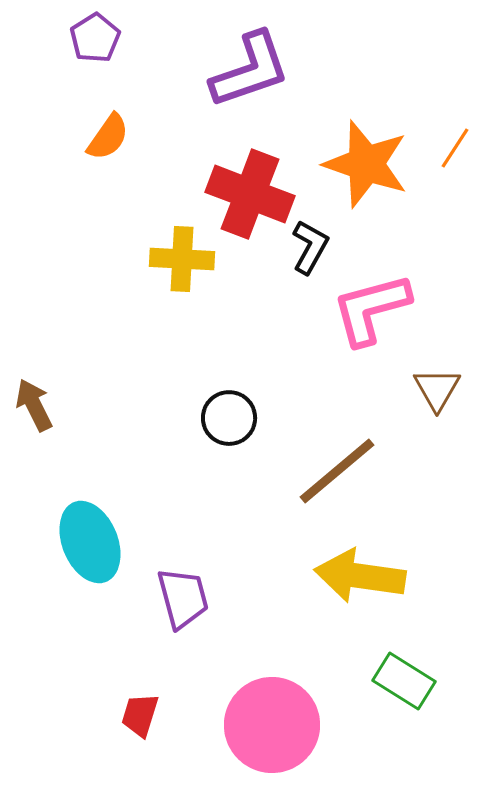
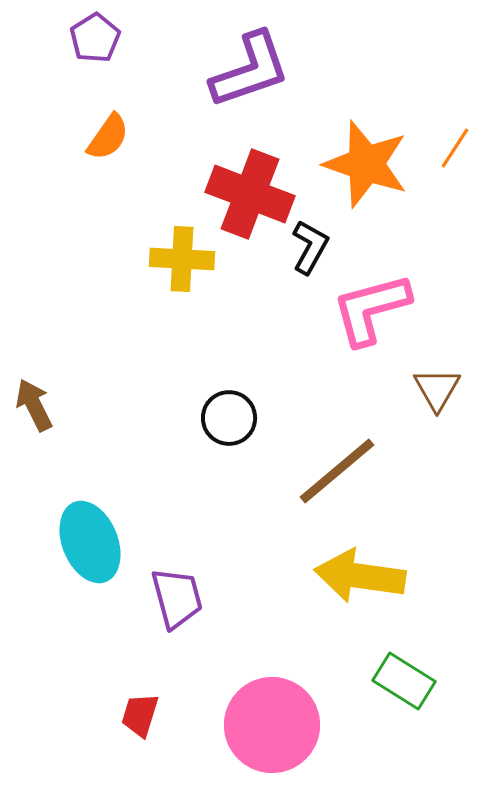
purple trapezoid: moved 6 px left
